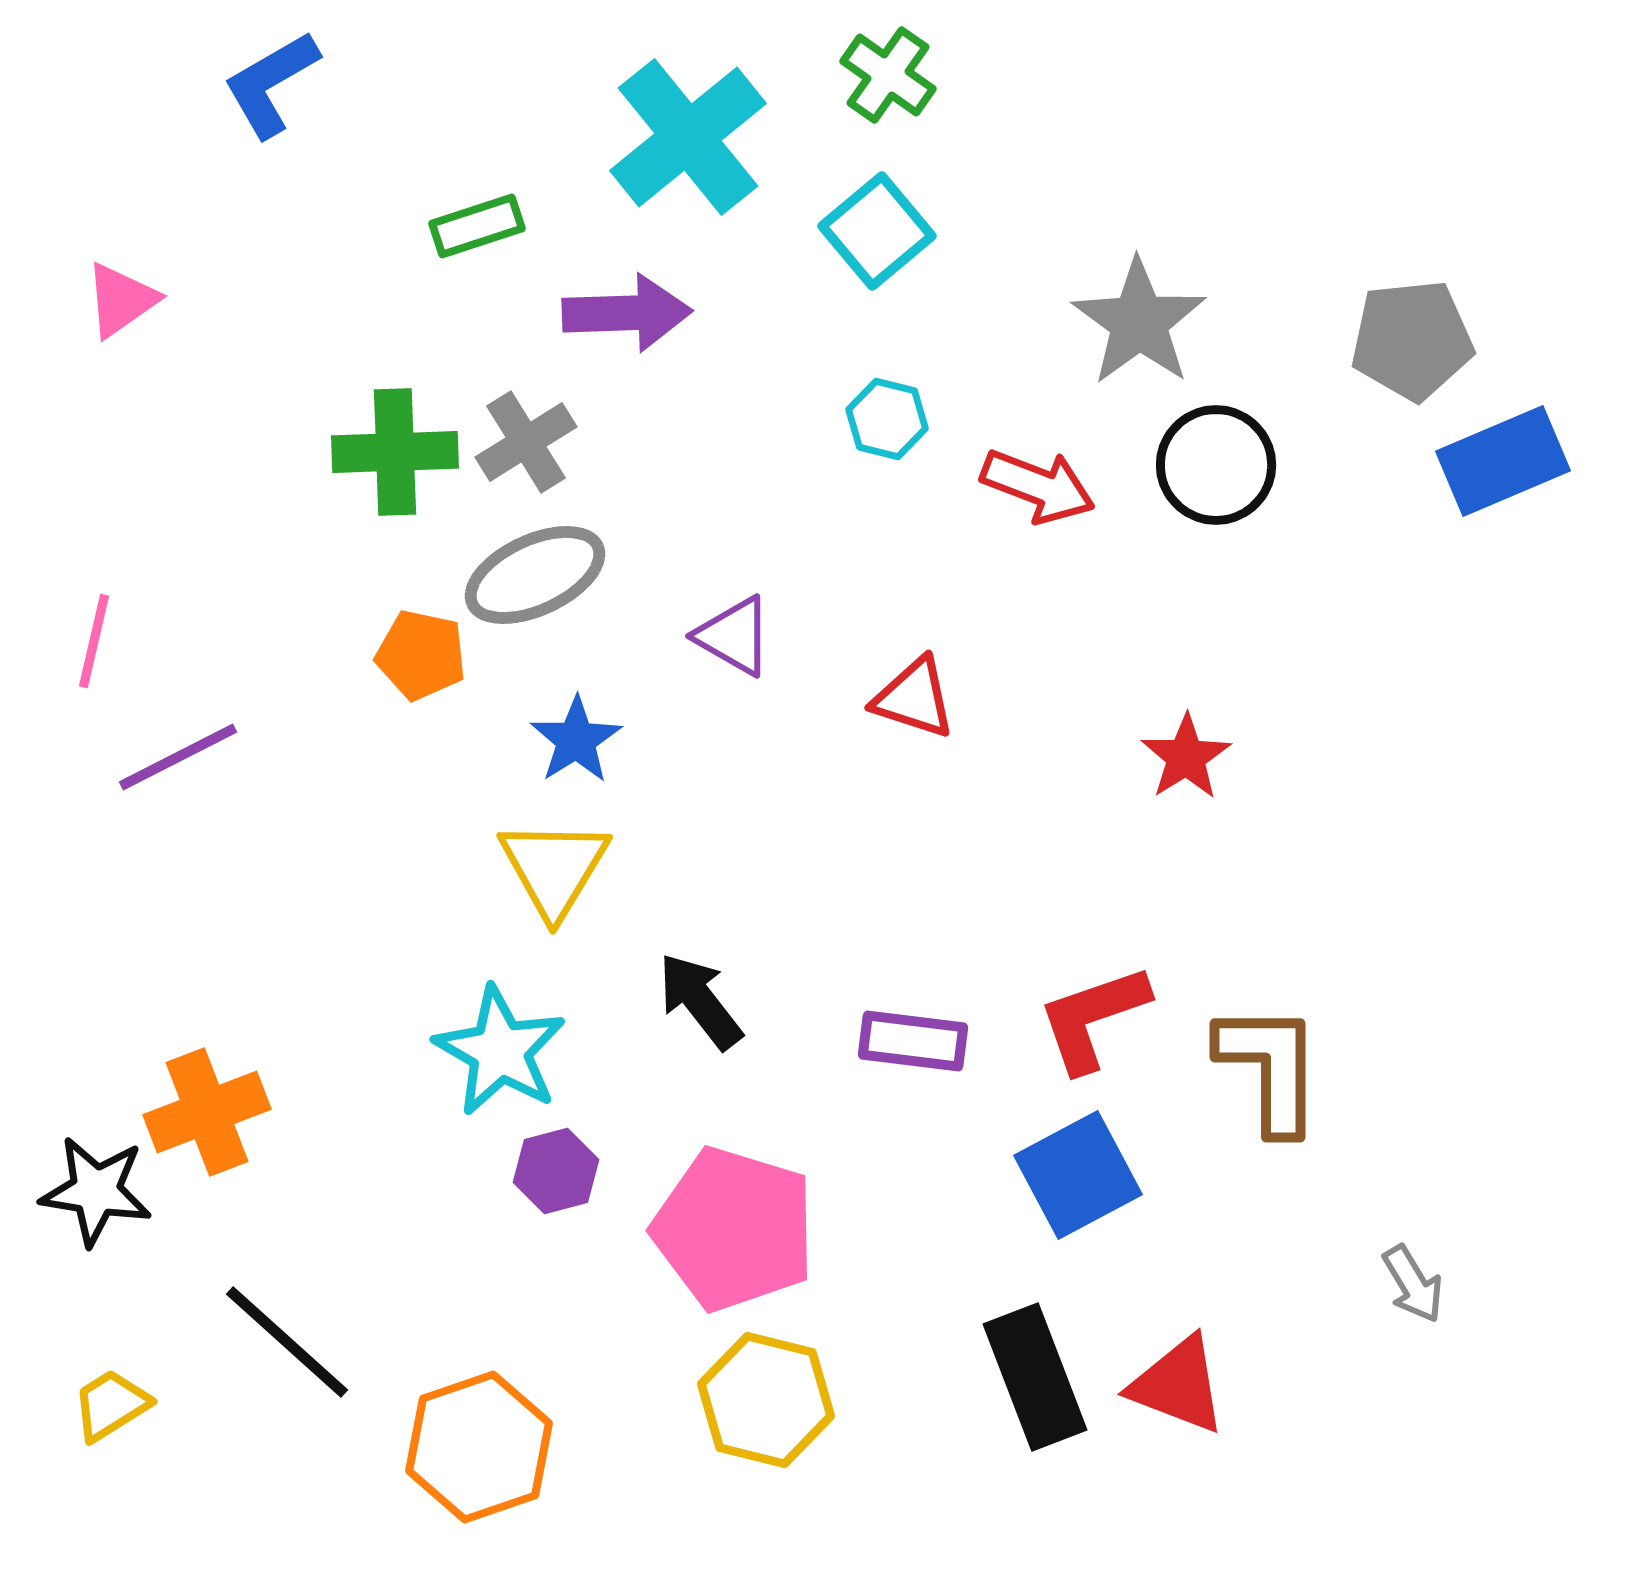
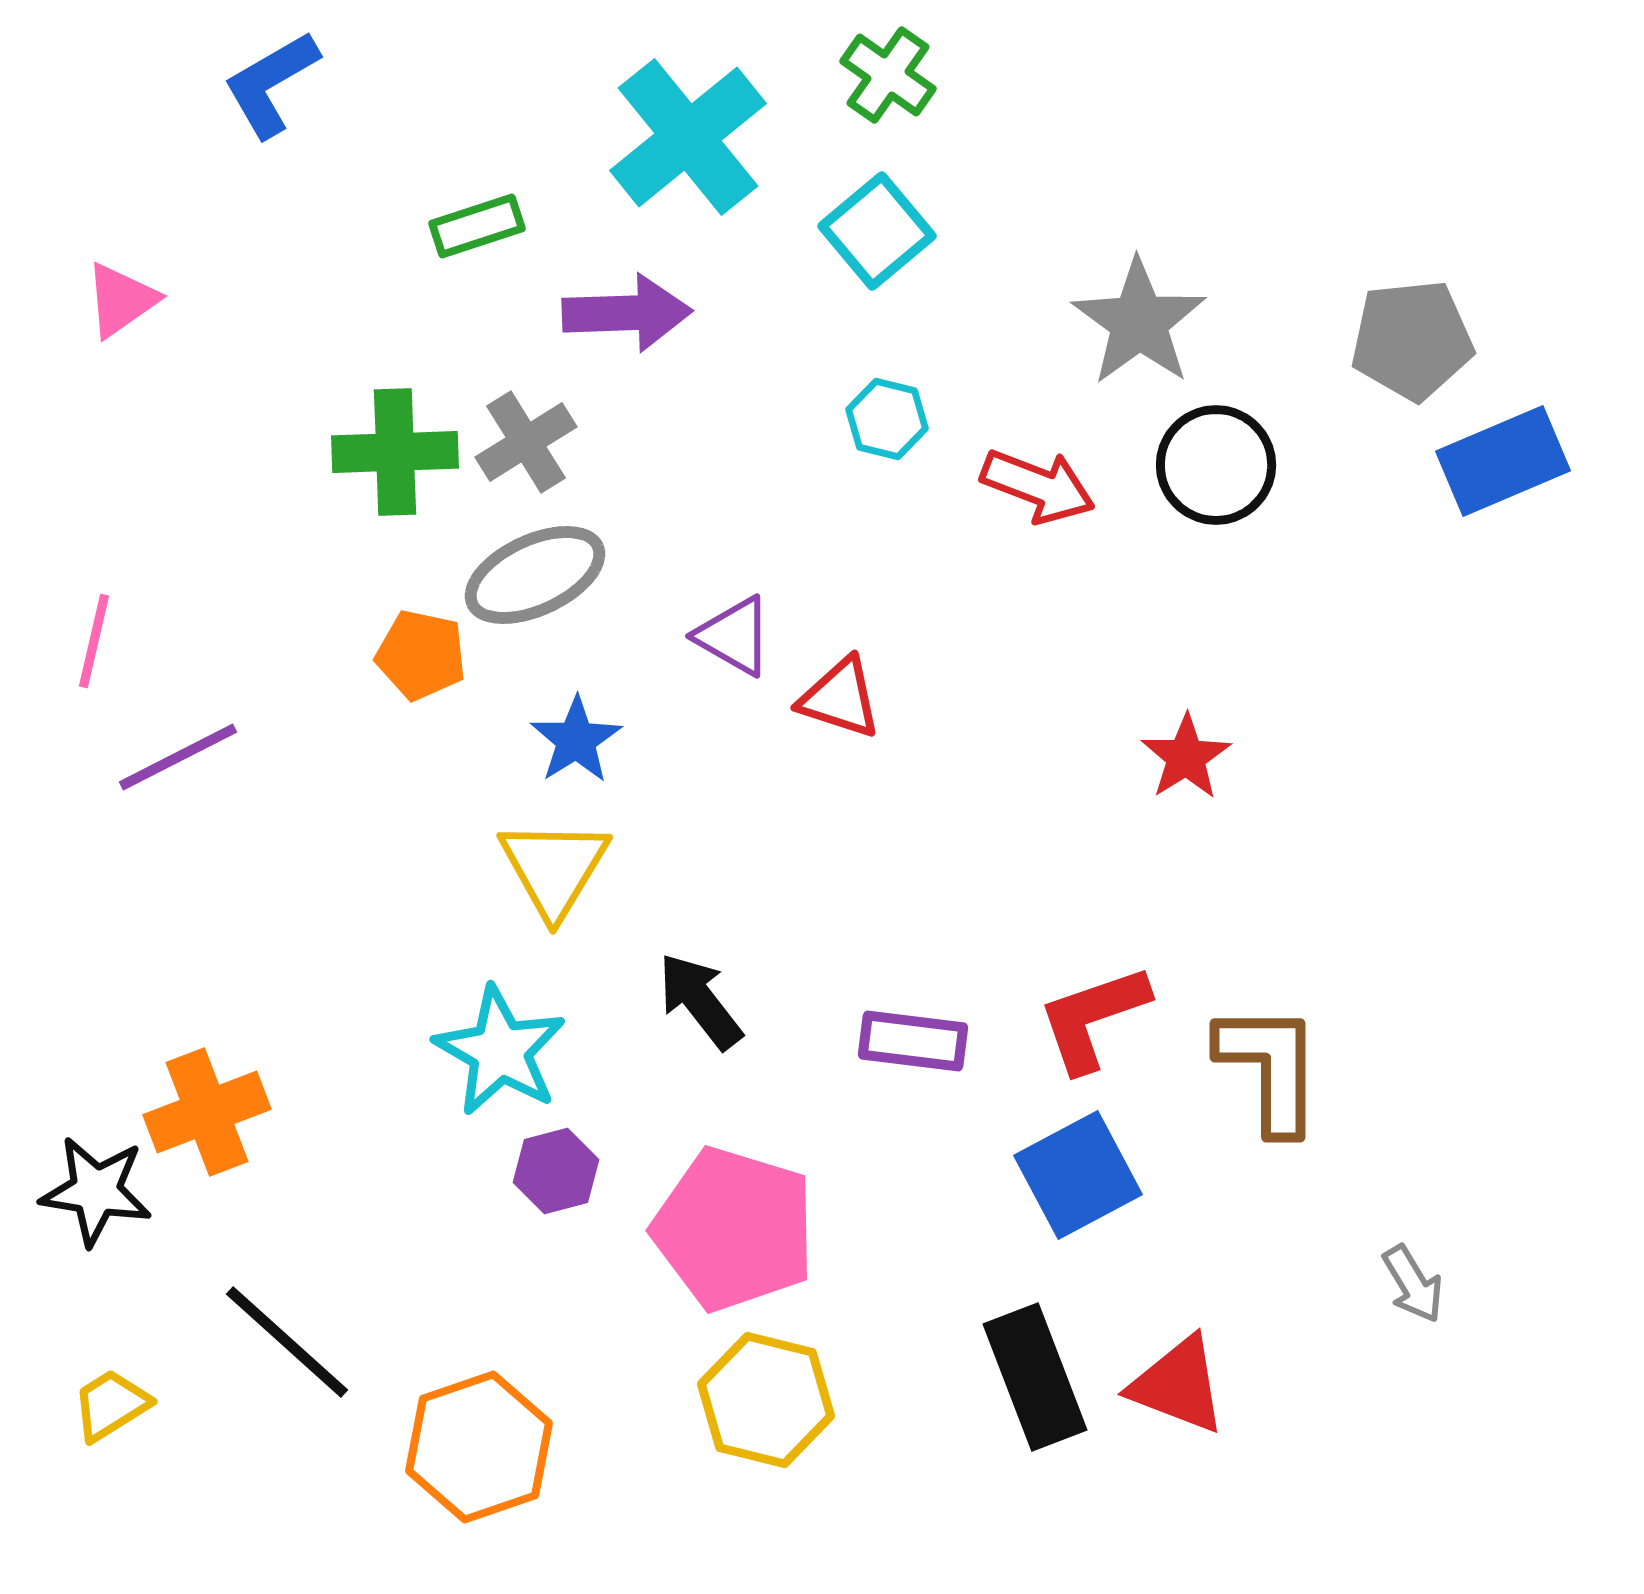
red triangle at (914, 698): moved 74 px left
